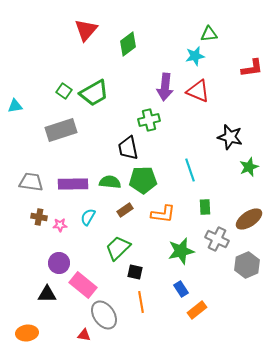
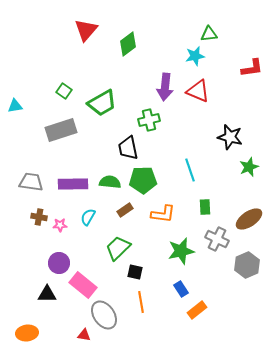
green trapezoid at (94, 93): moved 8 px right, 10 px down
